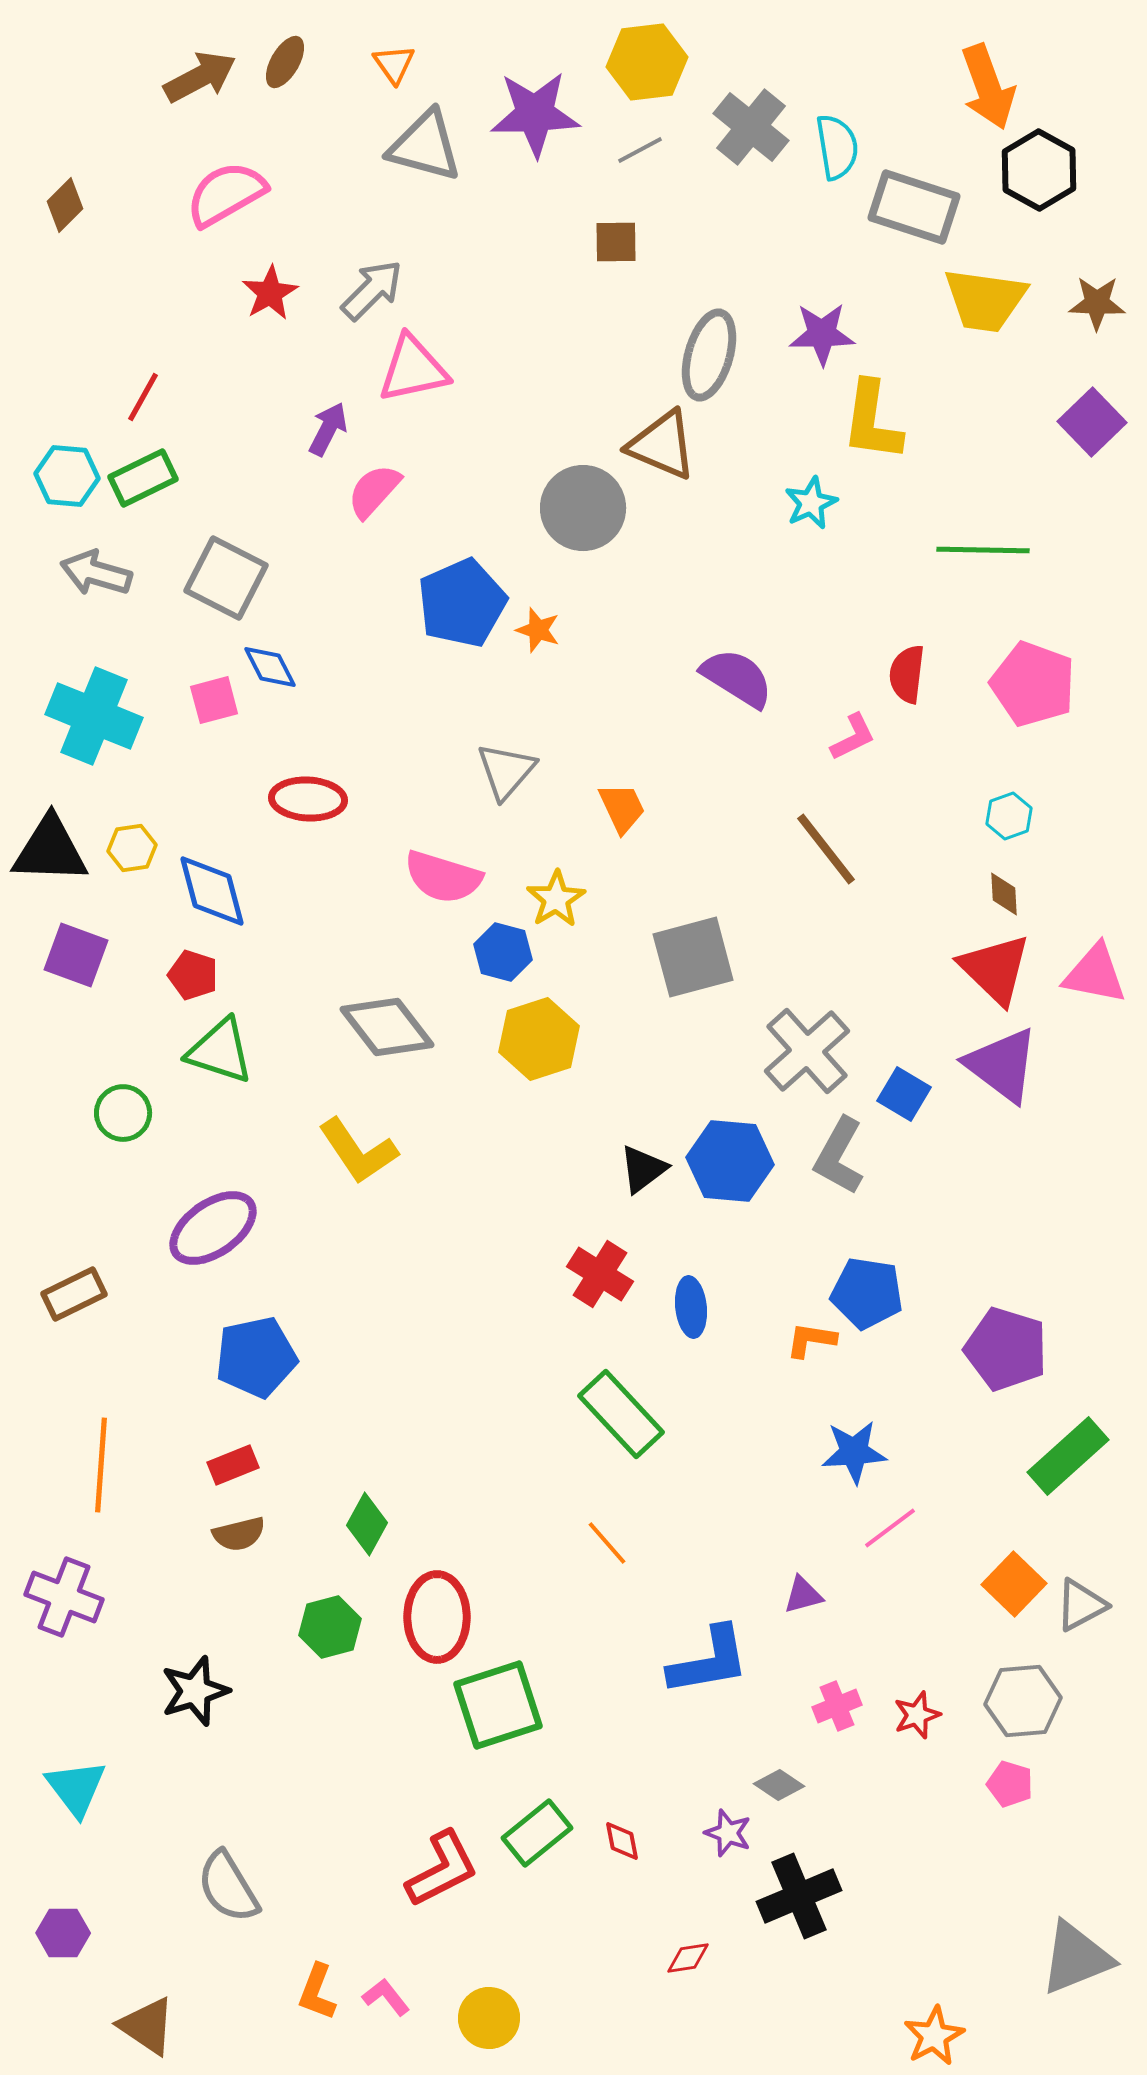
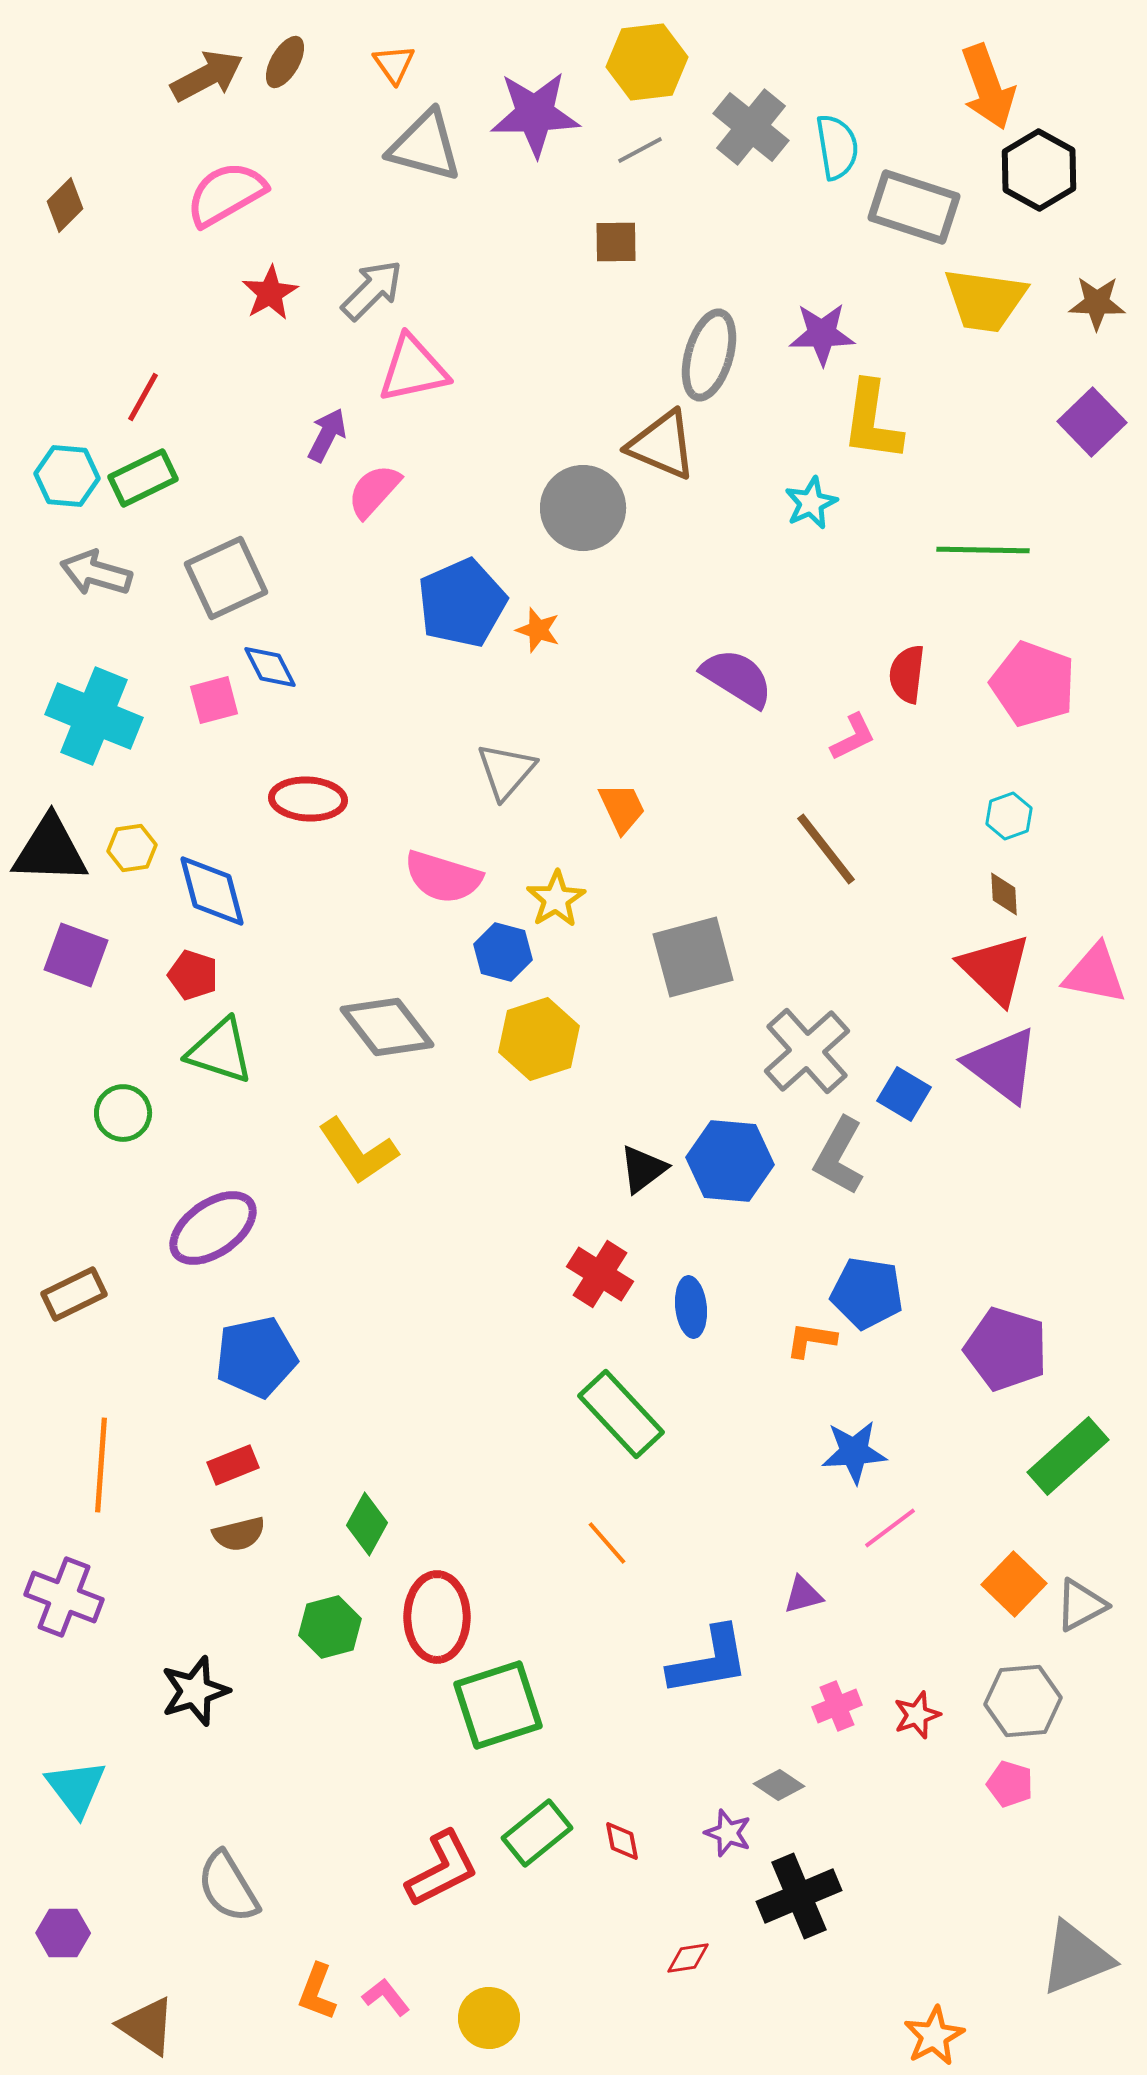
brown arrow at (200, 77): moved 7 px right, 1 px up
purple arrow at (328, 429): moved 1 px left, 6 px down
gray square at (226, 578): rotated 38 degrees clockwise
